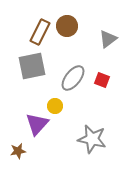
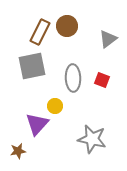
gray ellipse: rotated 40 degrees counterclockwise
